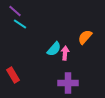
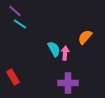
cyan semicircle: rotated 70 degrees counterclockwise
red rectangle: moved 2 px down
